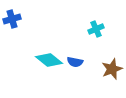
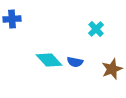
blue cross: rotated 12 degrees clockwise
cyan cross: rotated 21 degrees counterclockwise
cyan diamond: rotated 8 degrees clockwise
